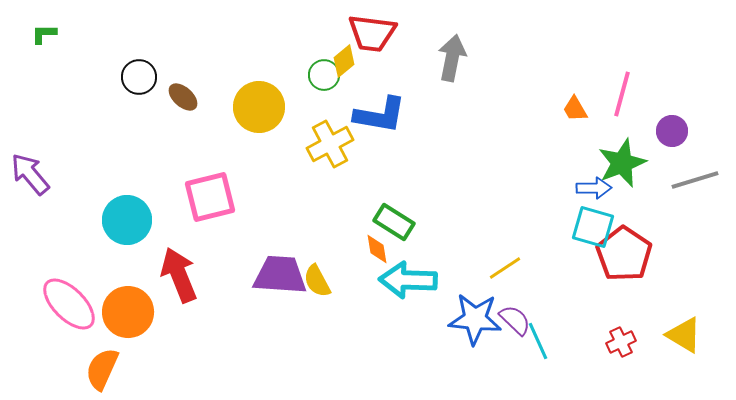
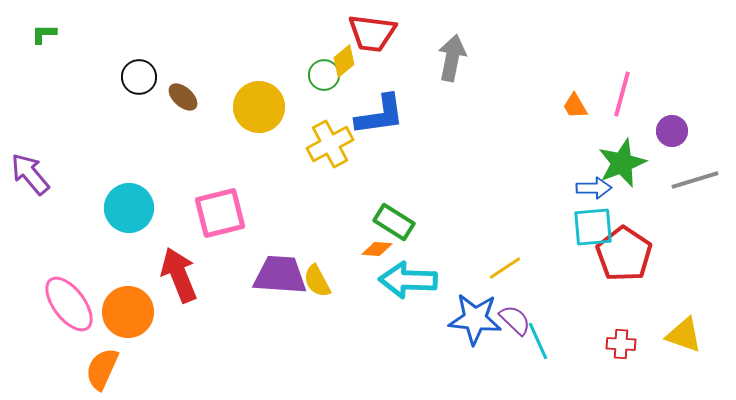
orange trapezoid: moved 3 px up
blue L-shape: rotated 18 degrees counterclockwise
pink square: moved 10 px right, 16 px down
cyan circle: moved 2 px right, 12 px up
cyan square: rotated 21 degrees counterclockwise
orange diamond: rotated 76 degrees counterclockwise
pink ellipse: rotated 8 degrees clockwise
yellow triangle: rotated 12 degrees counterclockwise
red cross: moved 2 px down; rotated 28 degrees clockwise
